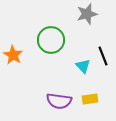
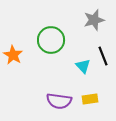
gray star: moved 7 px right, 6 px down
